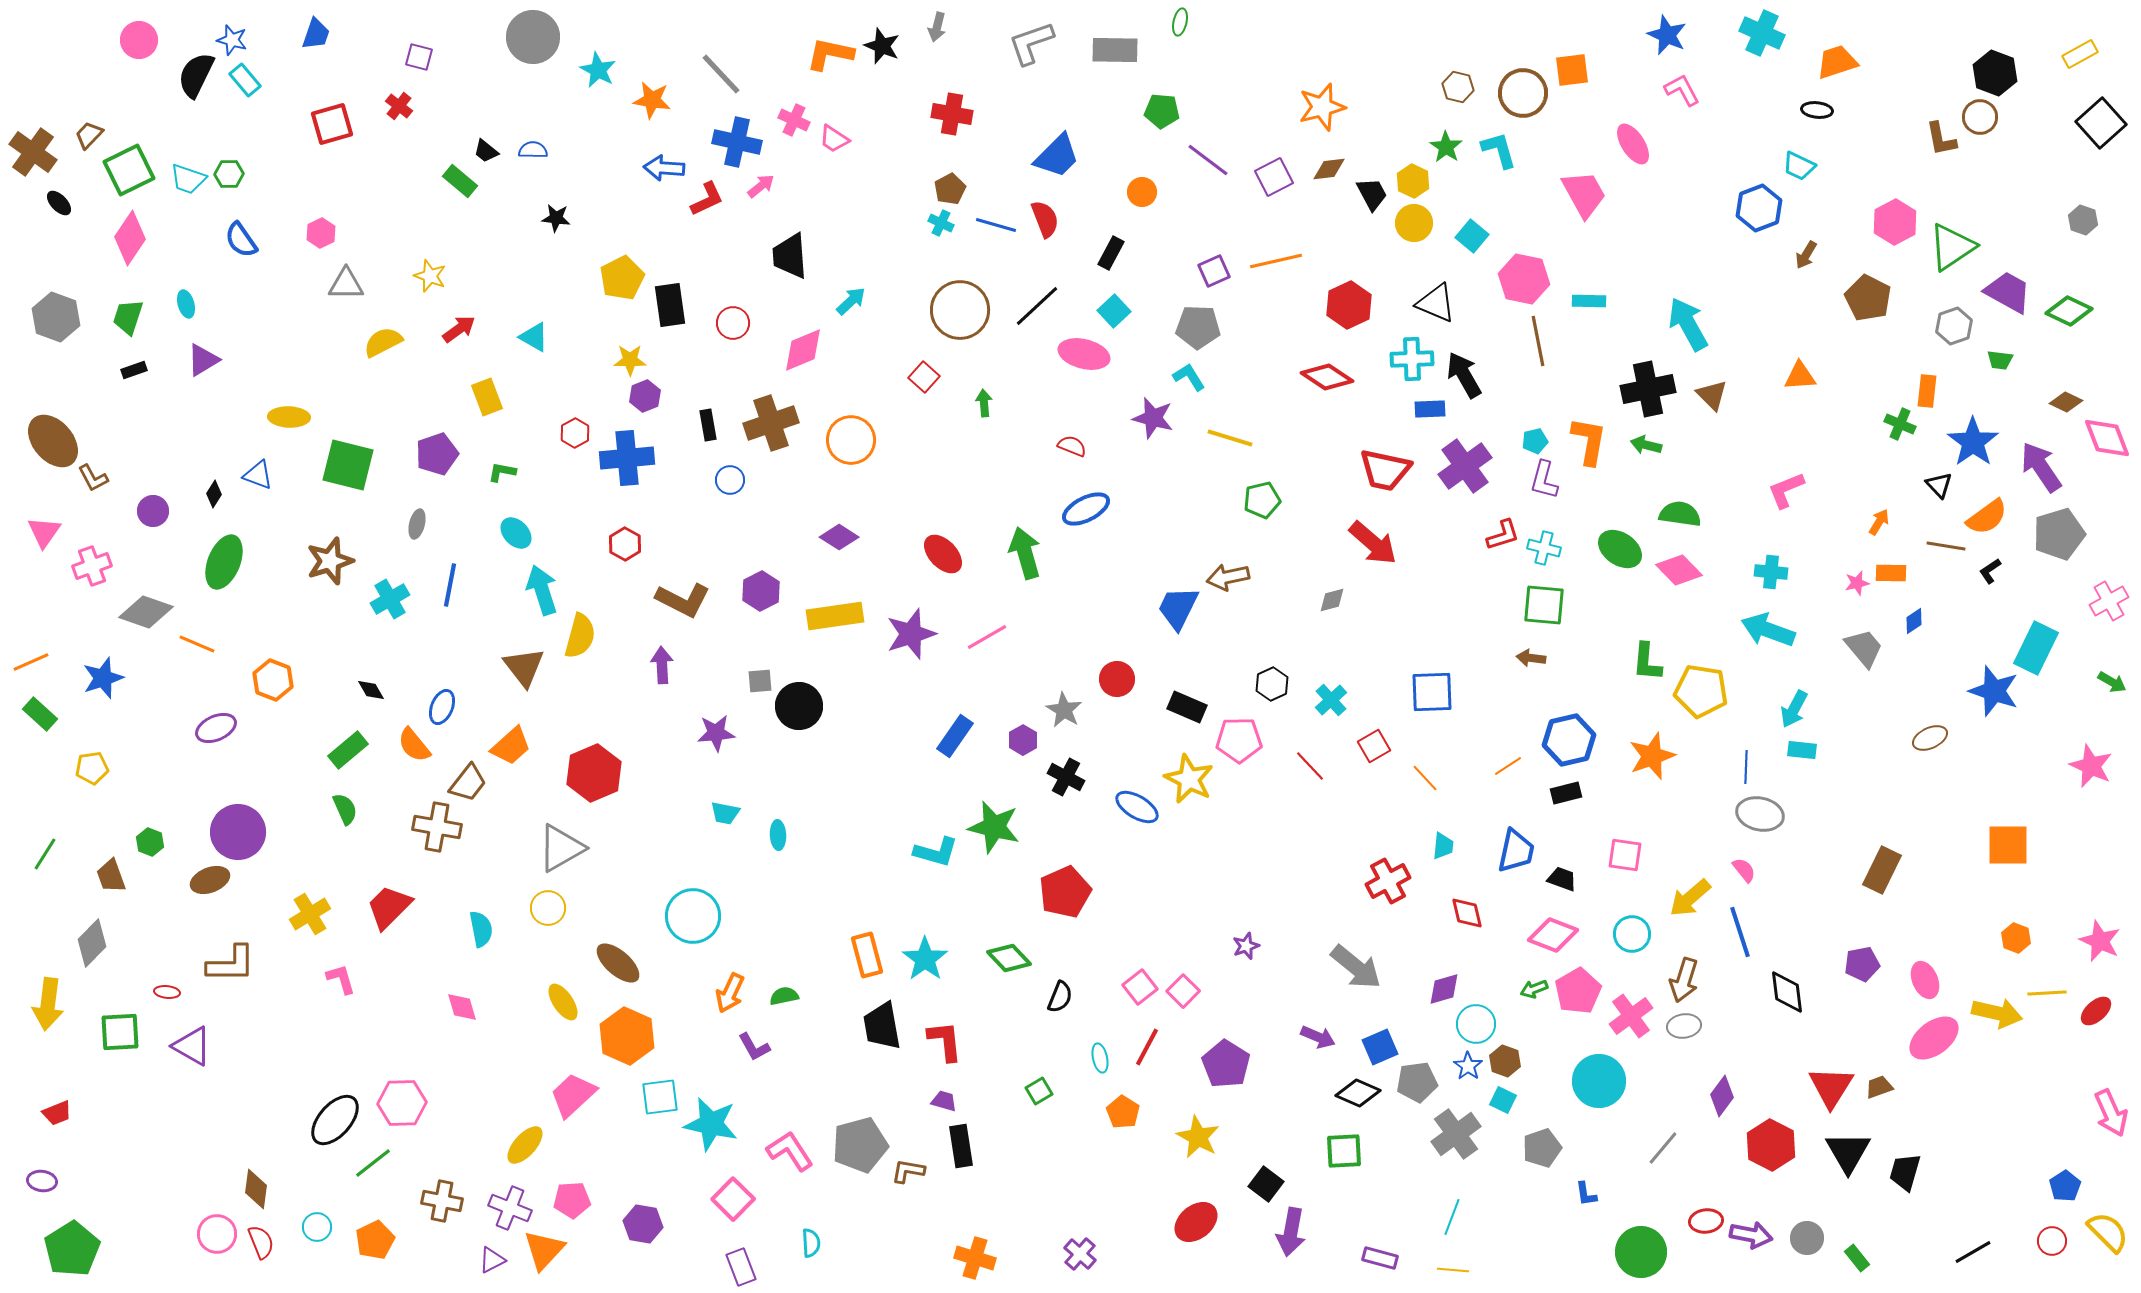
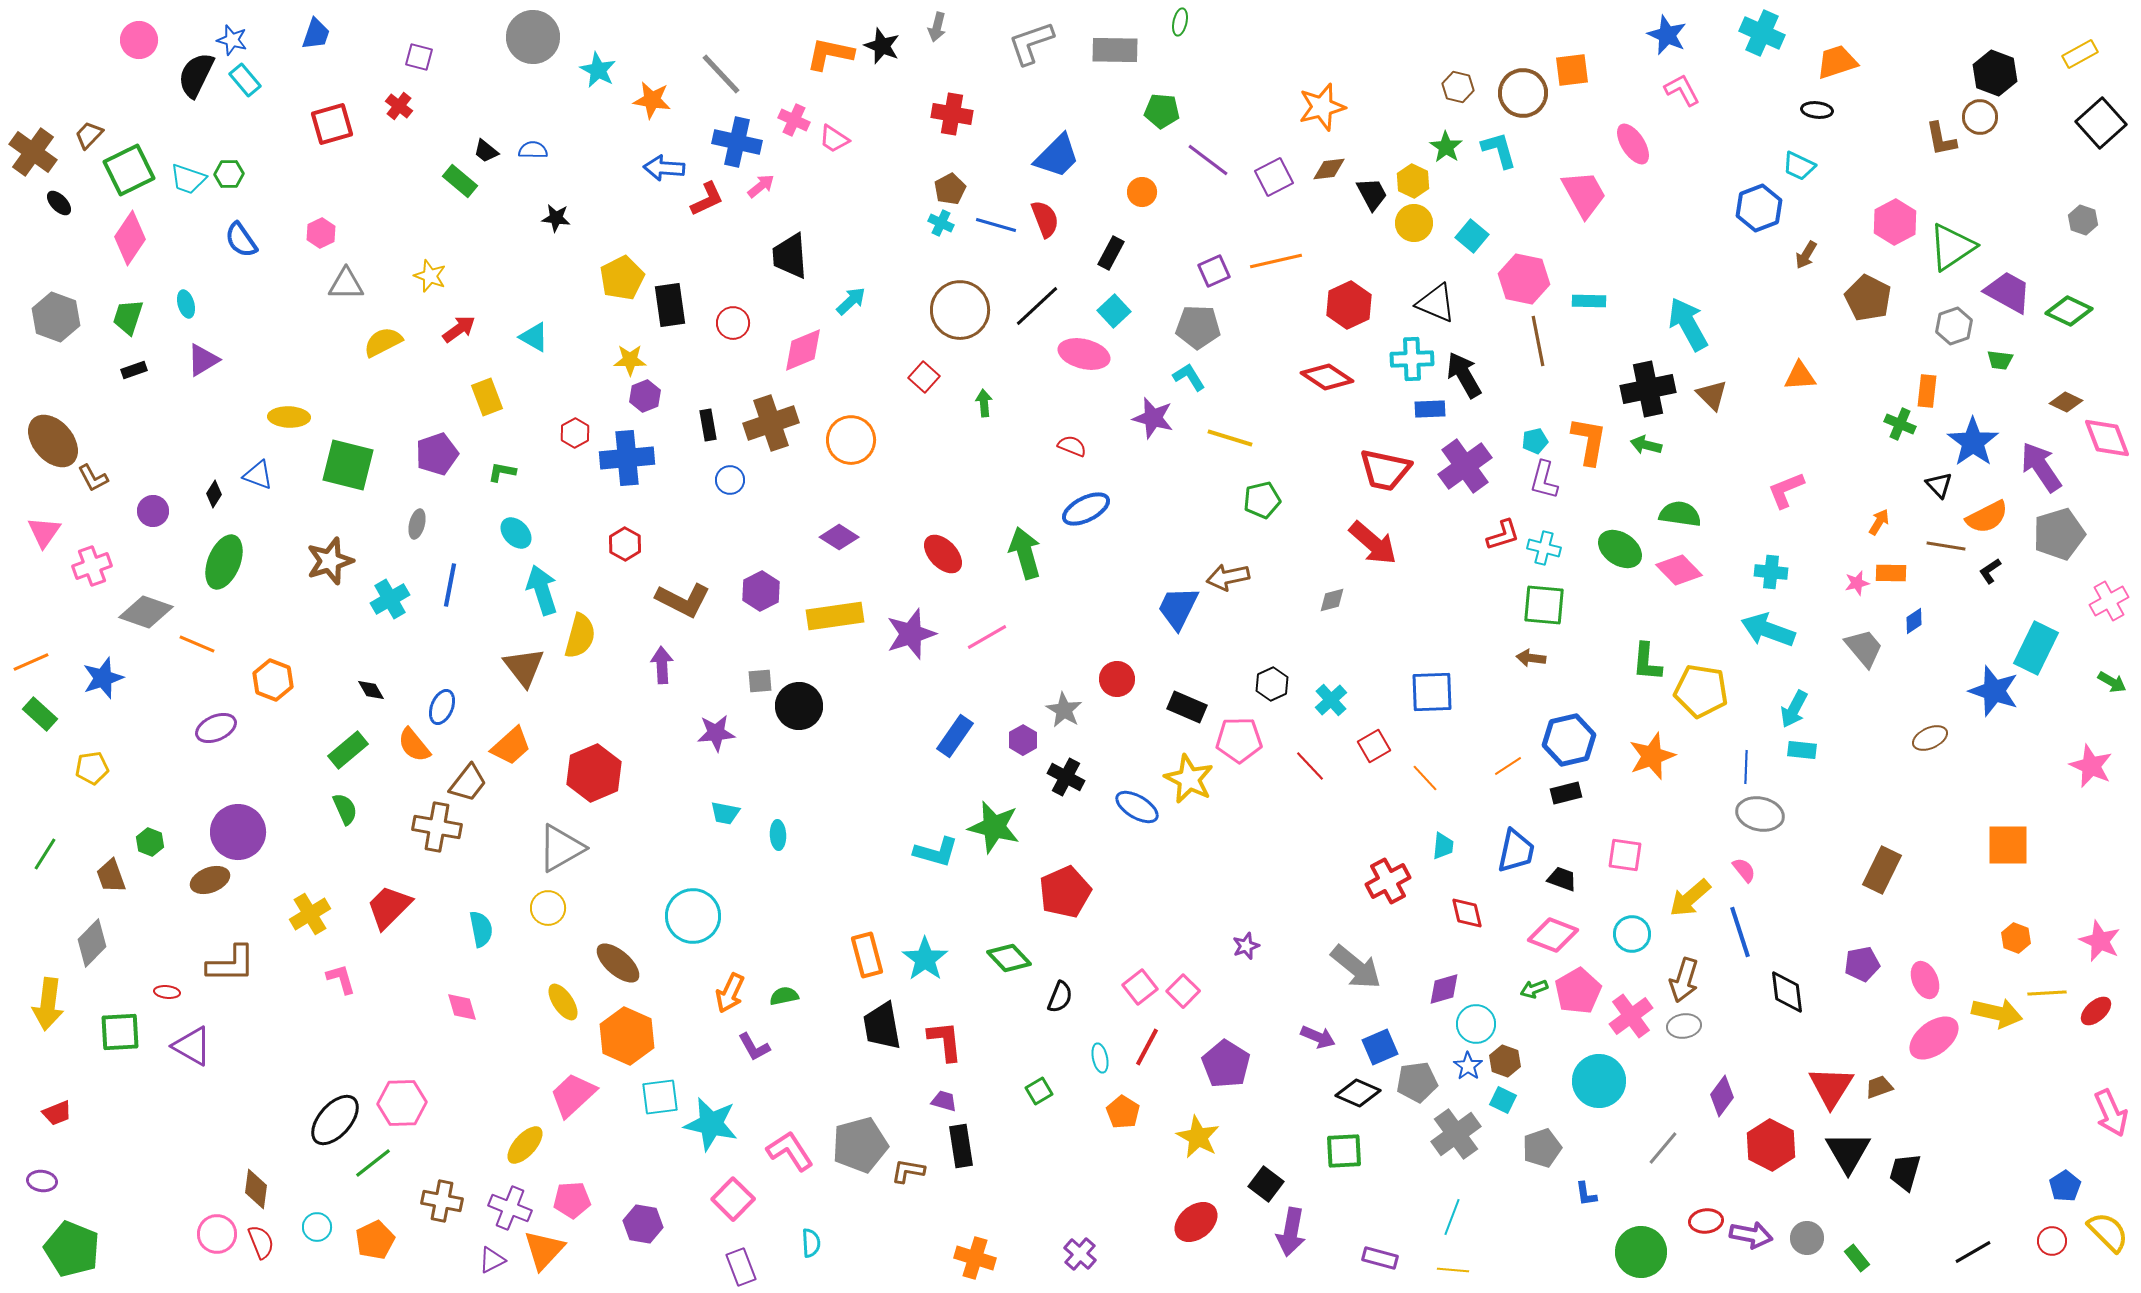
orange semicircle at (1987, 517): rotated 9 degrees clockwise
green pentagon at (72, 1249): rotated 18 degrees counterclockwise
